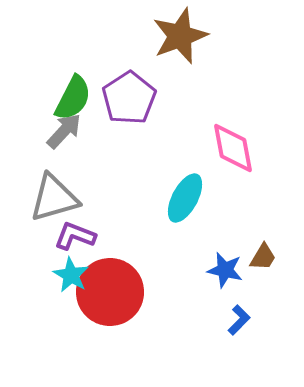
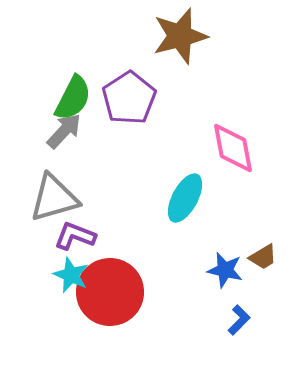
brown star: rotated 6 degrees clockwise
brown trapezoid: rotated 28 degrees clockwise
cyan star: rotated 6 degrees counterclockwise
